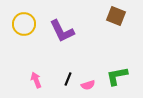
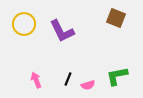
brown square: moved 2 px down
